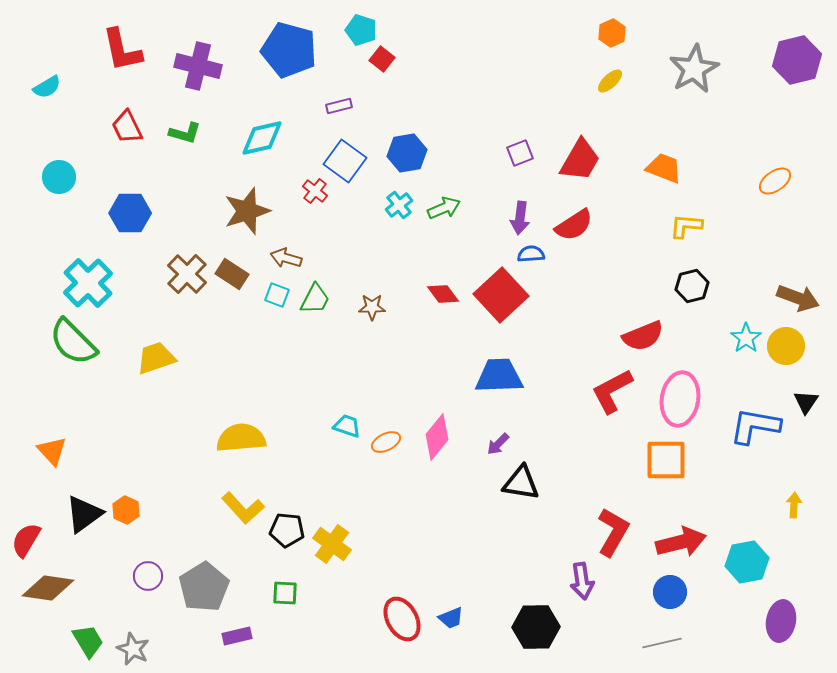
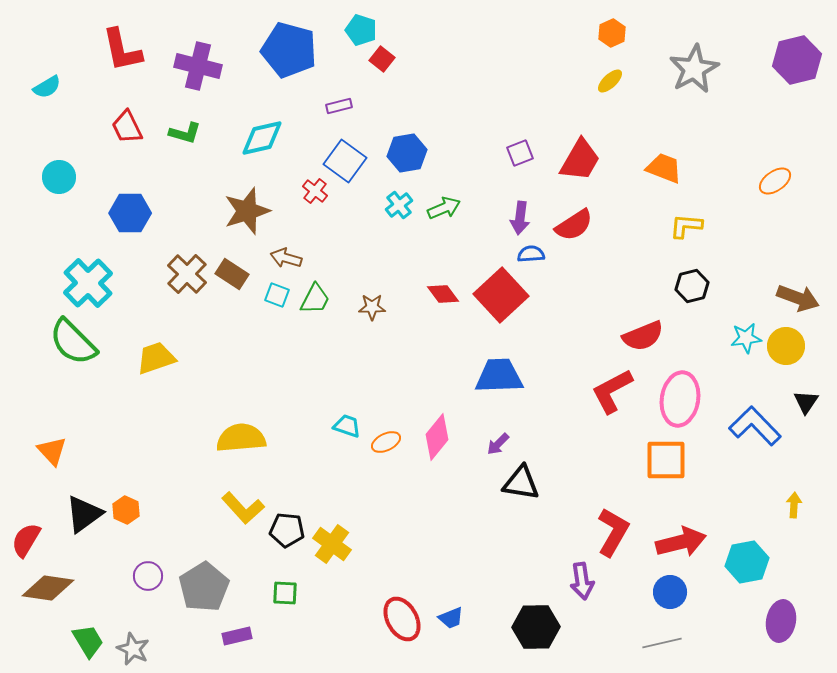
cyan star at (746, 338): rotated 28 degrees clockwise
blue L-shape at (755, 426): rotated 36 degrees clockwise
